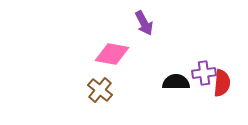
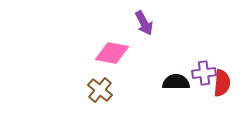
pink diamond: moved 1 px up
